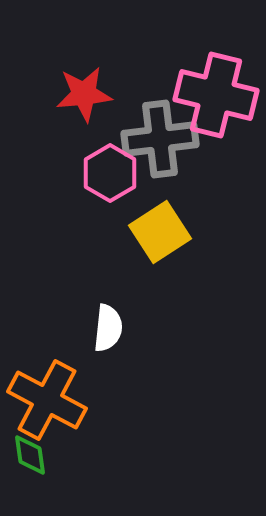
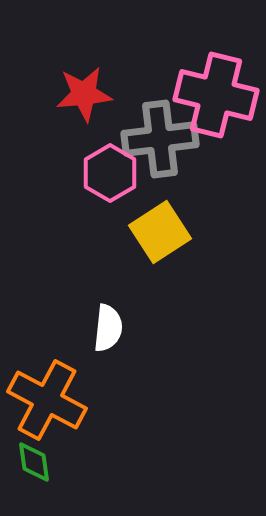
green diamond: moved 4 px right, 7 px down
